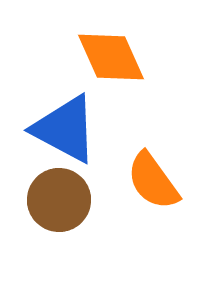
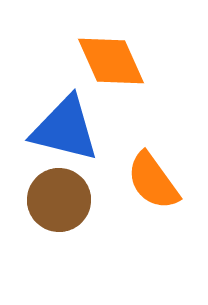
orange diamond: moved 4 px down
blue triangle: rotated 14 degrees counterclockwise
